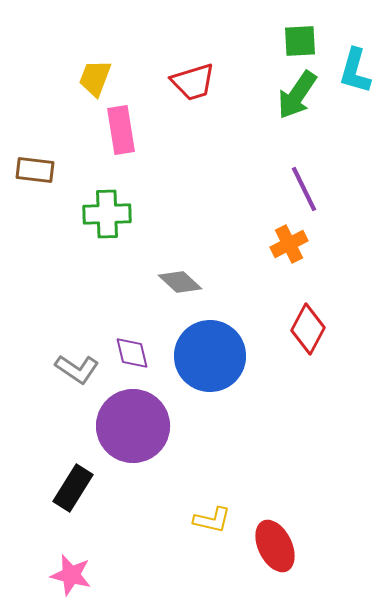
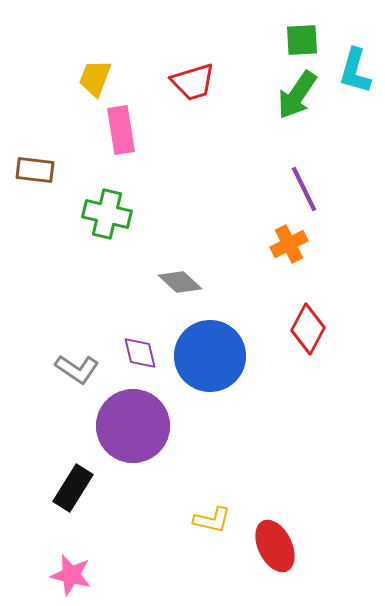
green square: moved 2 px right, 1 px up
green cross: rotated 15 degrees clockwise
purple diamond: moved 8 px right
